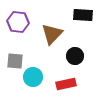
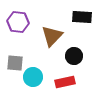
black rectangle: moved 1 px left, 2 px down
brown triangle: moved 2 px down
black circle: moved 1 px left
gray square: moved 2 px down
red rectangle: moved 1 px left, 2 px up
